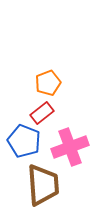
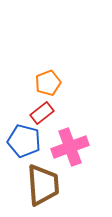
blue pentagon: rotated 8 degrees counterclockwise
